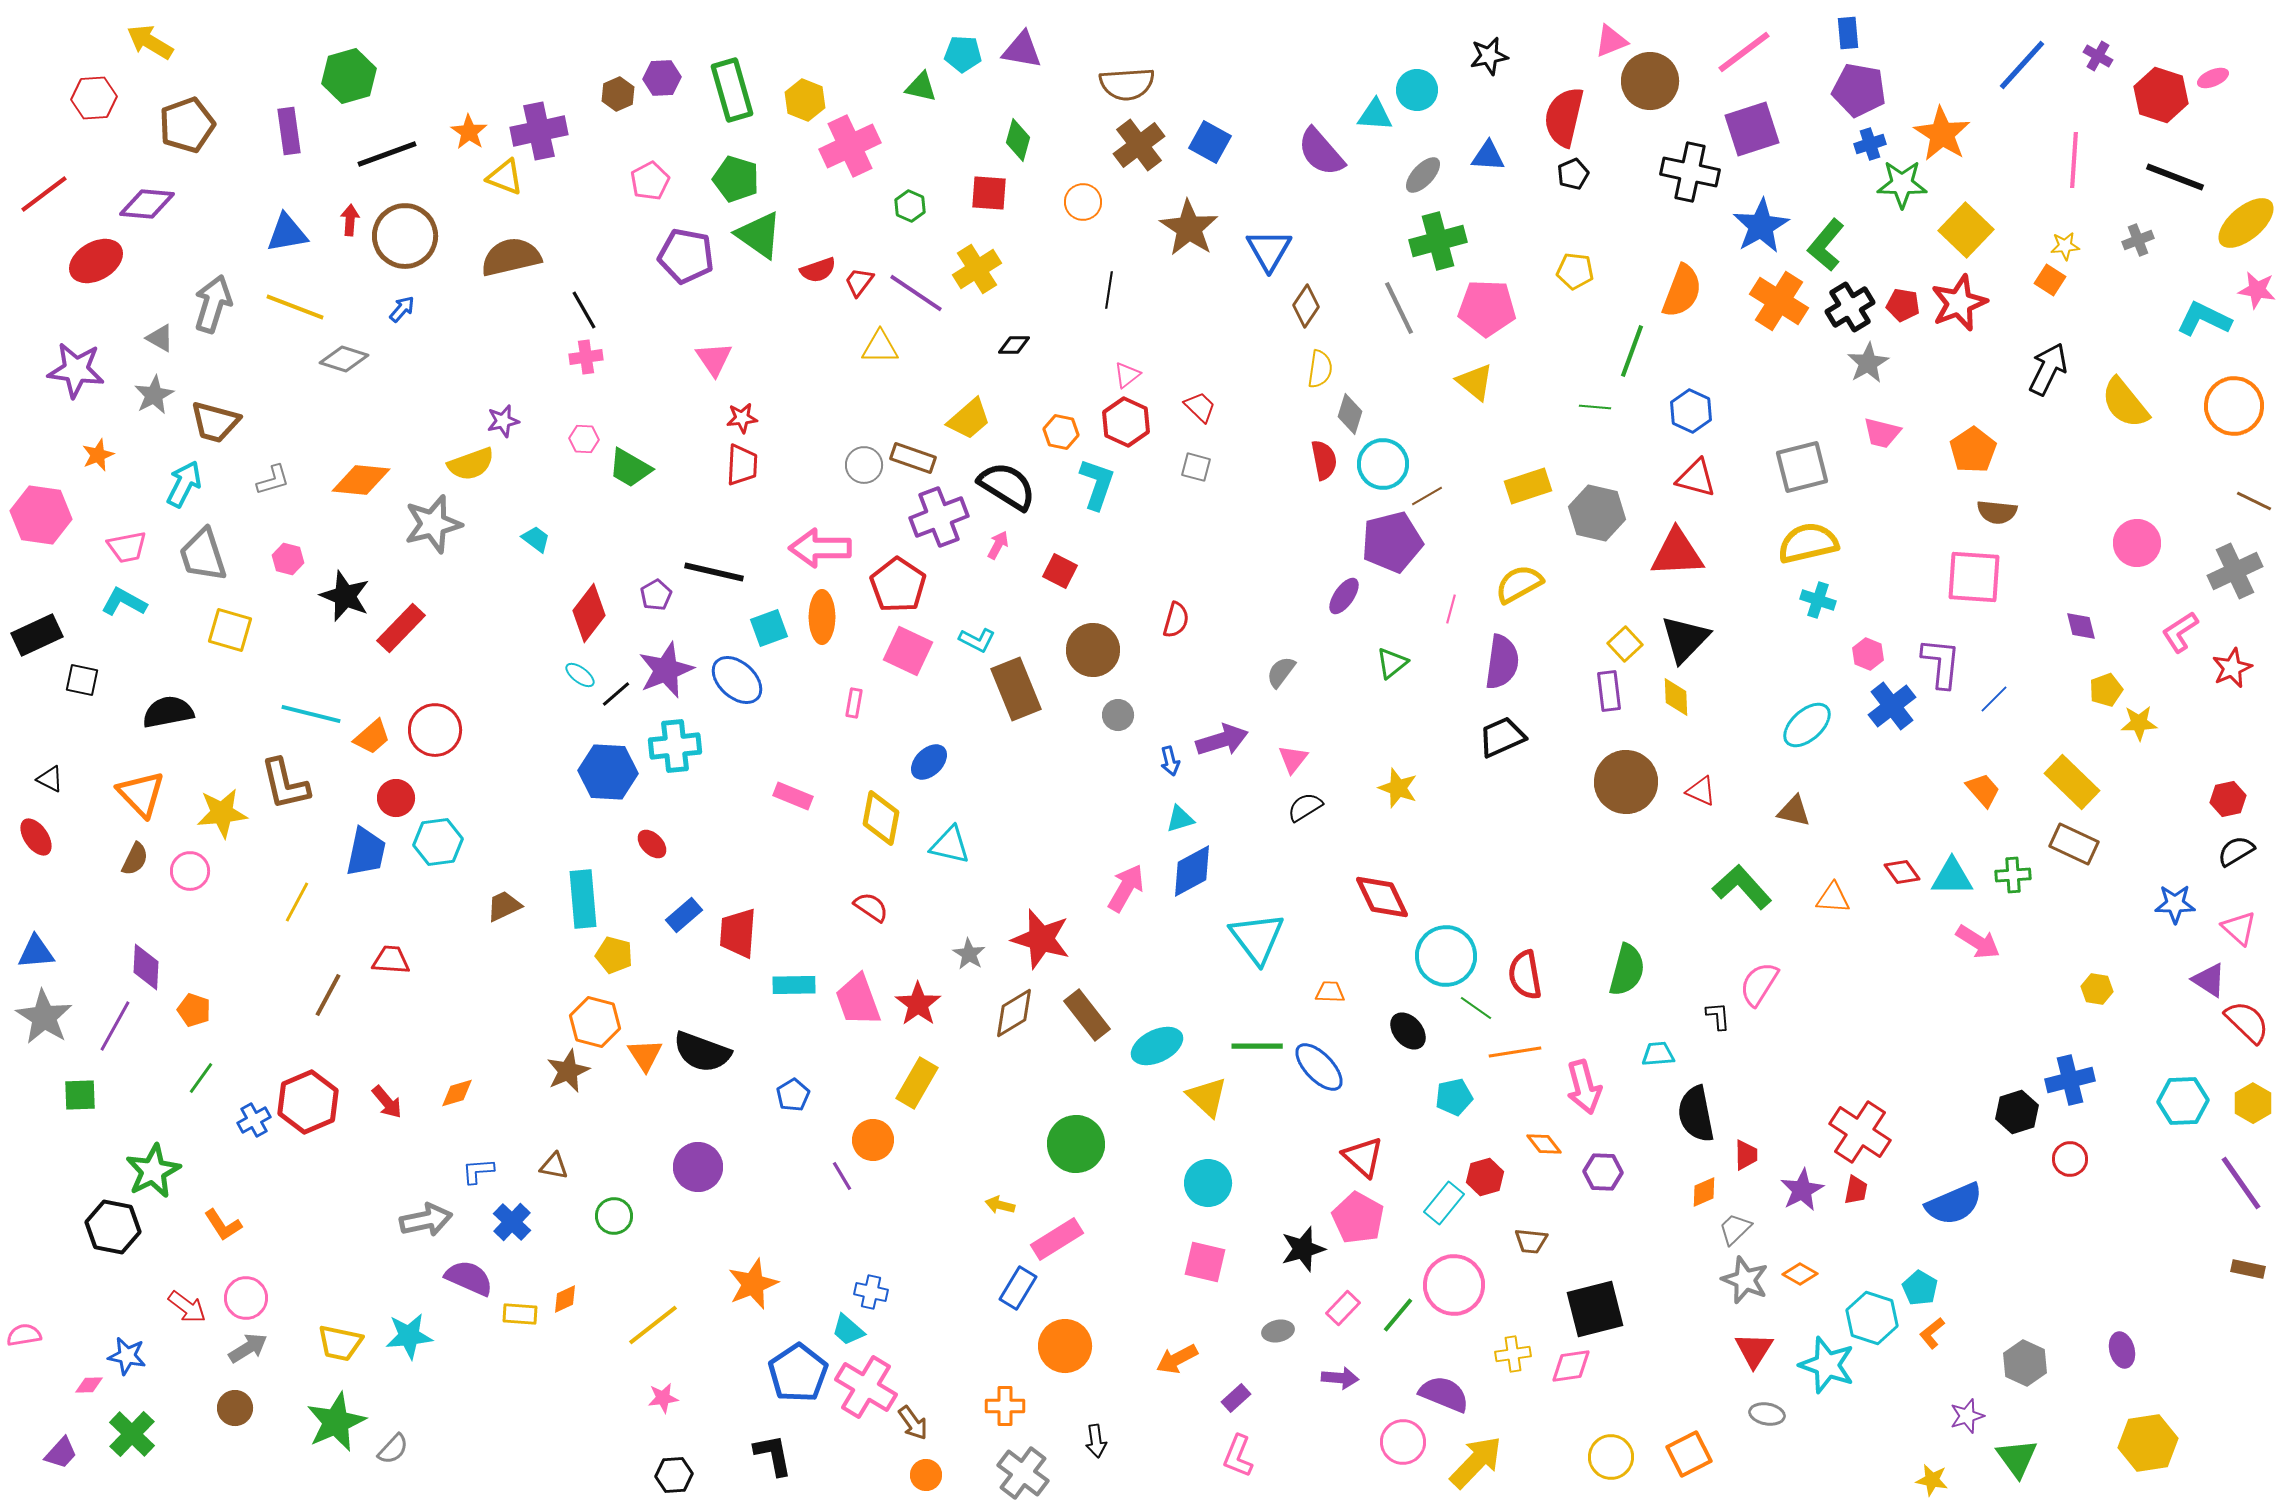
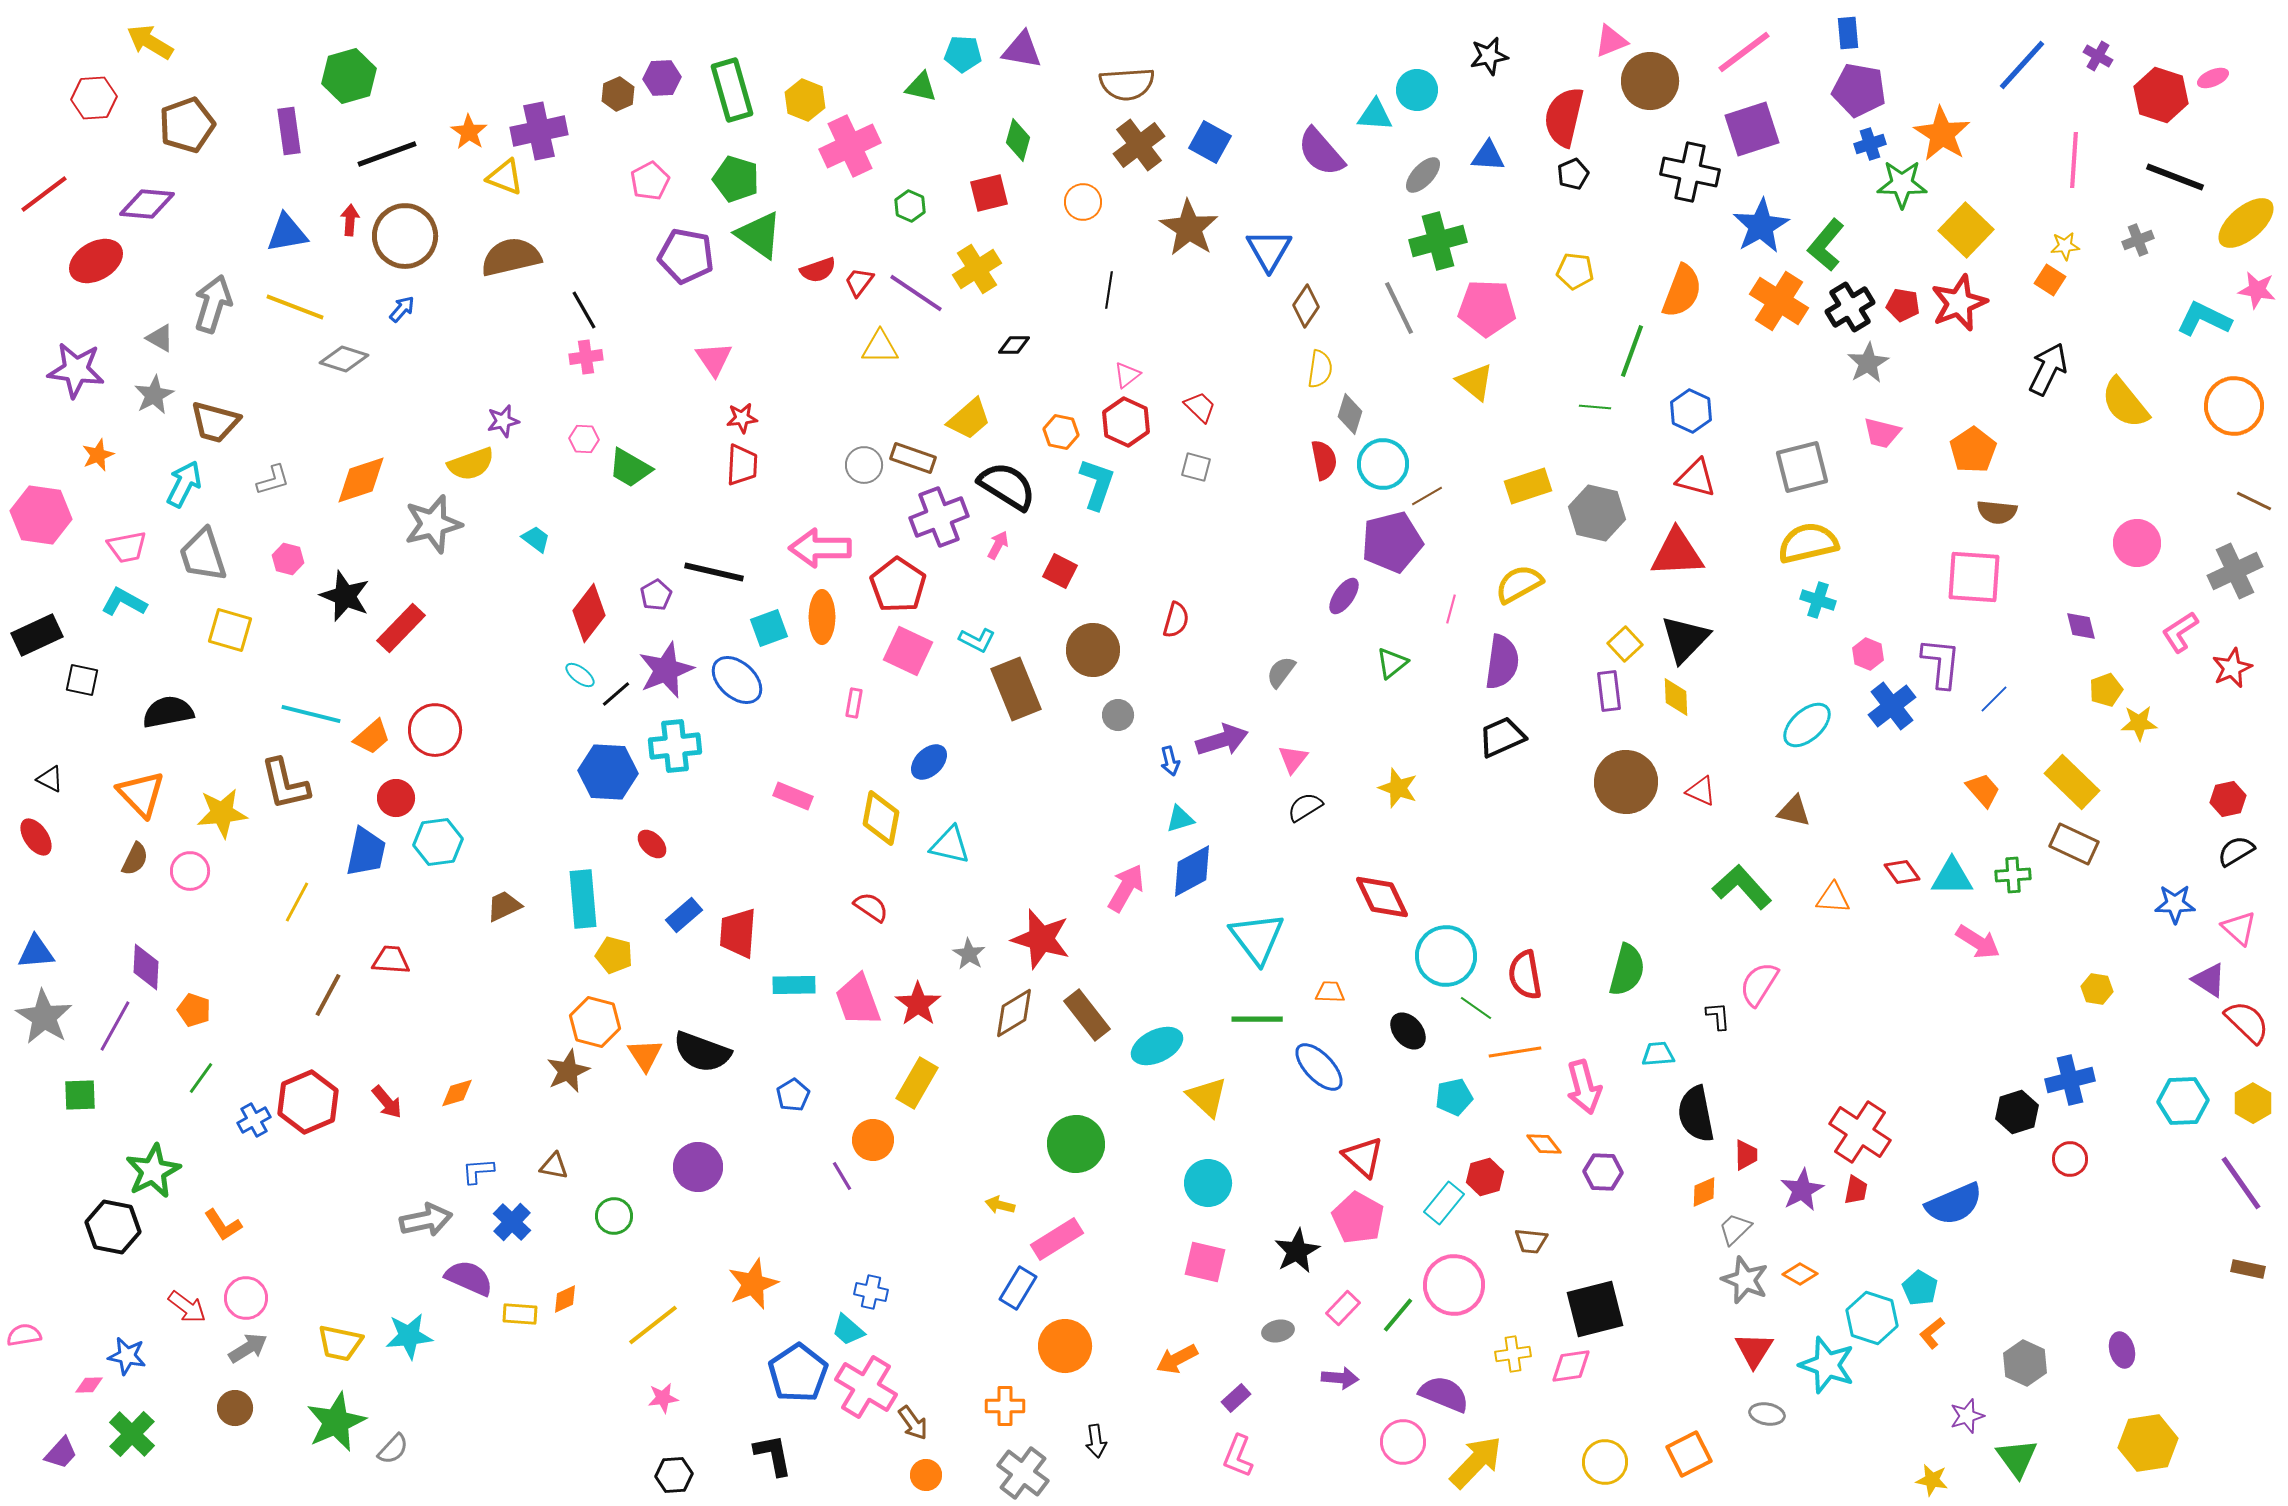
red square at (989, 193): rotated 18 degrees counterclockwise
orange diamond at (361, 480): rotated 24 degrees counterclockwise
green line at (1257, 1046): moved 27 px up
black star at (1303, 1249): moved 6 px left, 2 px down; rotated 12 degrees counterclockwise
yellow circle at (1611, 1457): moved 6 px left, 5 px down
